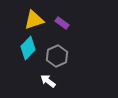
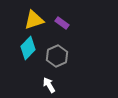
white arrow: moved 1 px right, 4 px down; rotated 21 degrees clockwise
